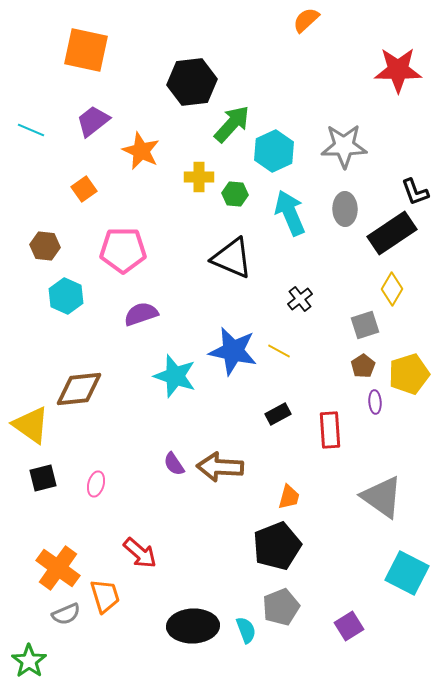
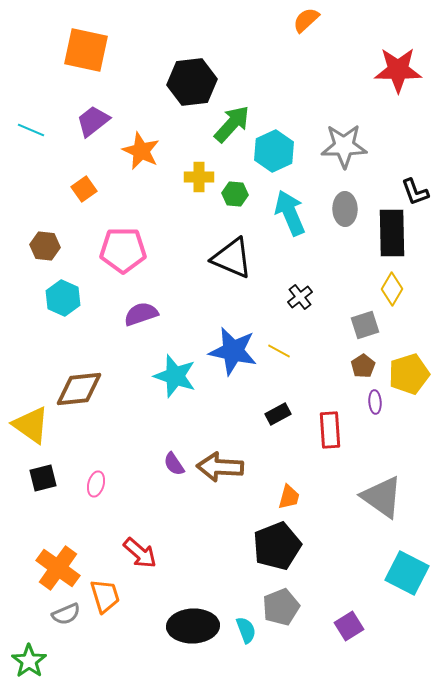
black rectangle at (392, 233): rotated 57 degrees counterclockwise
cyan hexagon at (66, 296): moved 3 px left, 2 px down
black cross at (300, 299): moved 2 px up
